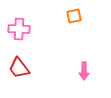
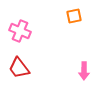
pink cross: moved 1 px right, 2 px down; rotated 20 degrees clockwise
